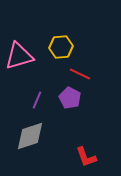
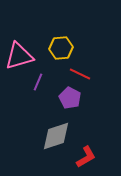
yellow hexagon: moved 1 px down
purple line: moved 1 px right, 18 px up
gray diamond: moved 26 px right
red L-shape: rotated 100 degrees counterclockwise
